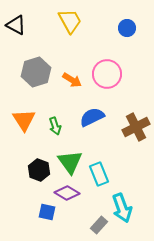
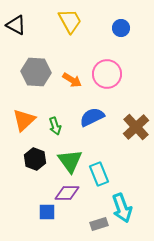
blue circle: moved 6 px left
gray hexagon: rotated 20 degrees clockwise
orange triangle: rotated 20 degrees clockwise
brown cross: rotated 16 degrees counterclockwise
green triangle: moved 1 px up
black hexagon: moved 4 px left, 11 px up
purple diamond: rotated 30 degrees counterclockwise
blue square: rotated 12 degrees counterclockwise
gray rectangle: moved 1 px up; rotated 30 degrees clockwise
